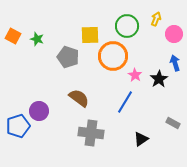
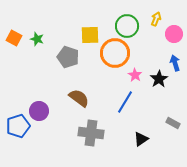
orange square: moved 1 px right, 2 px down
orange circle: moved 2 px right, 3 px up
